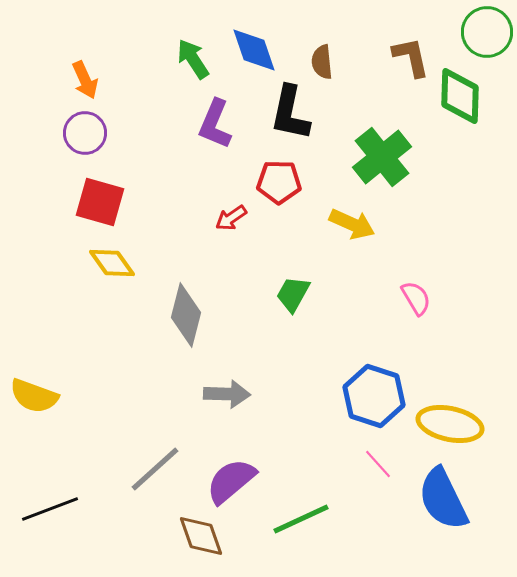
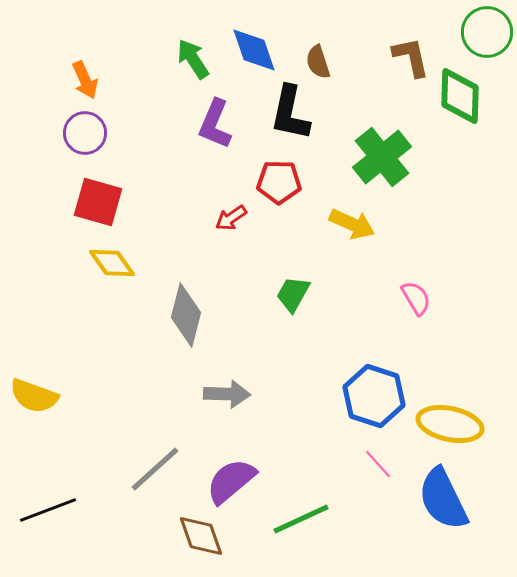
brown semicircle: moved 4 px left; rotated 12 degrees counterclockwise
red square: moved 2 px left
black line: moved 2 px left, 1 px down
